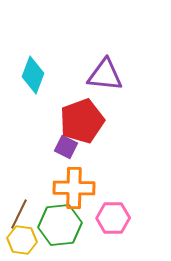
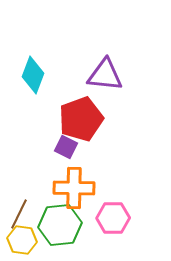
red pentagon: moved 1 px left, 2 px up
